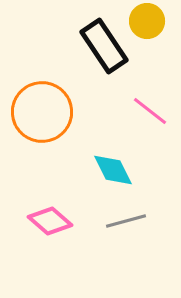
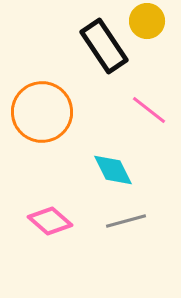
pink line: moved 1 px left, 1 px up
